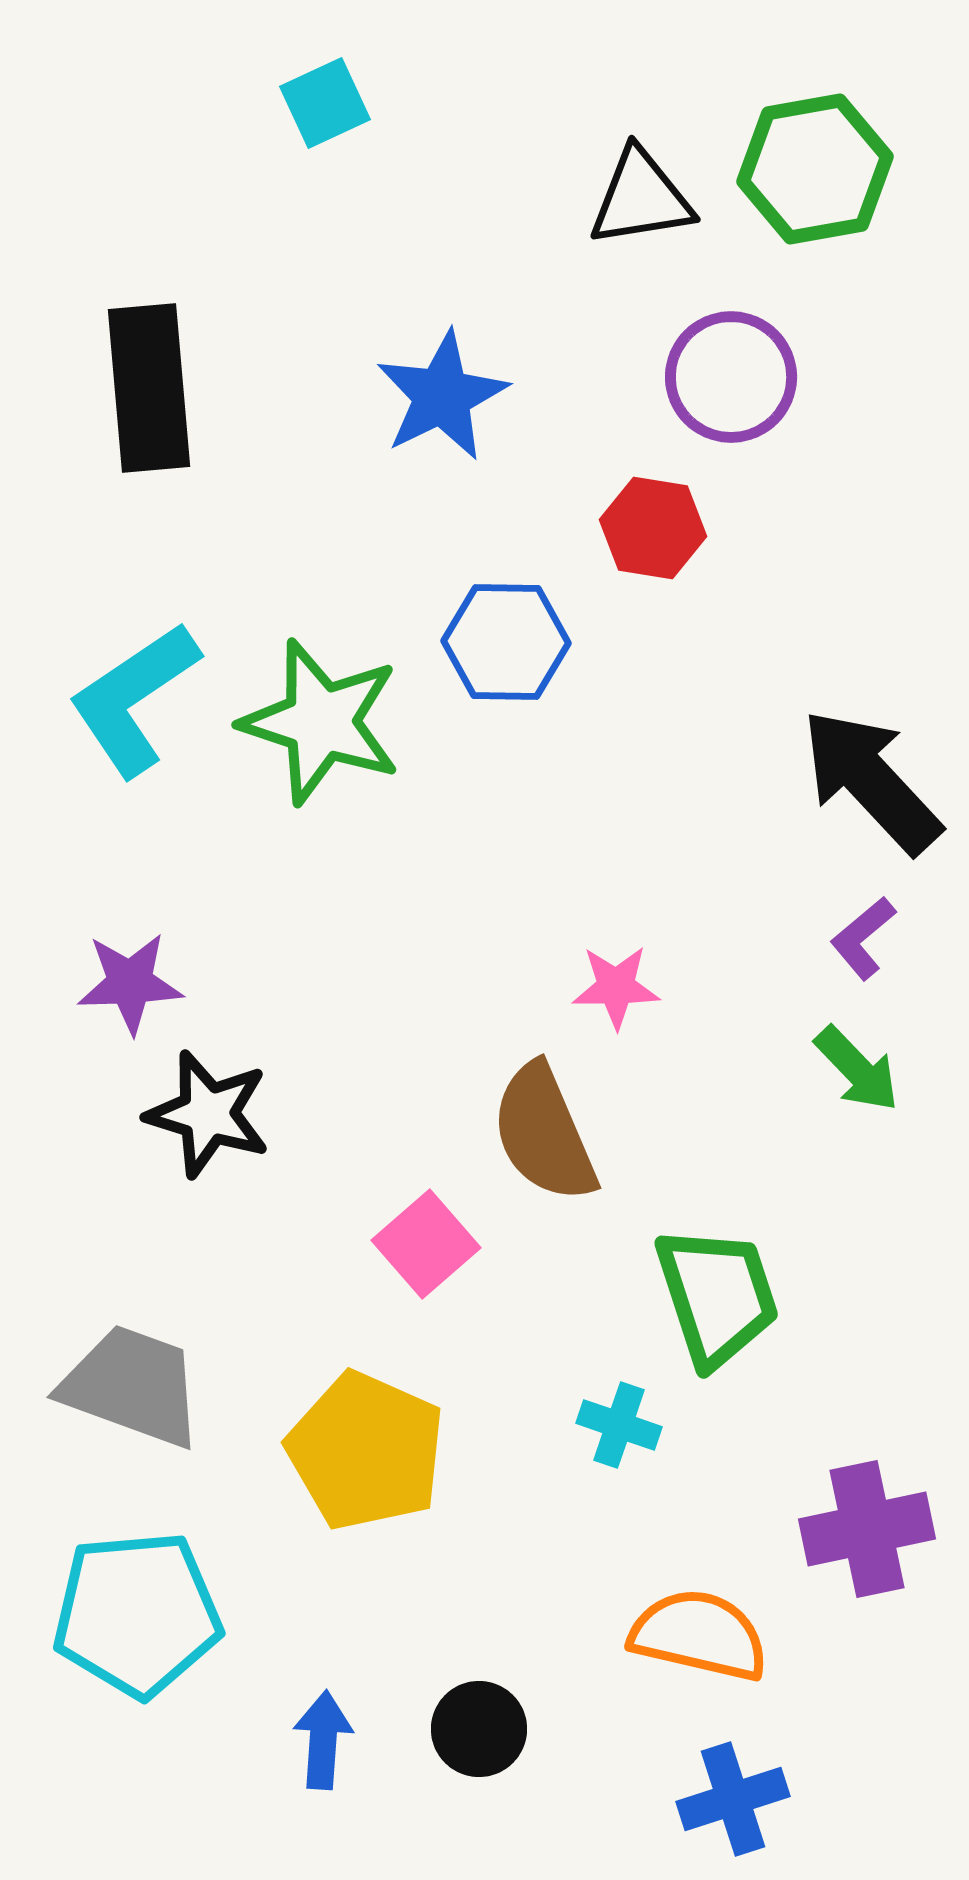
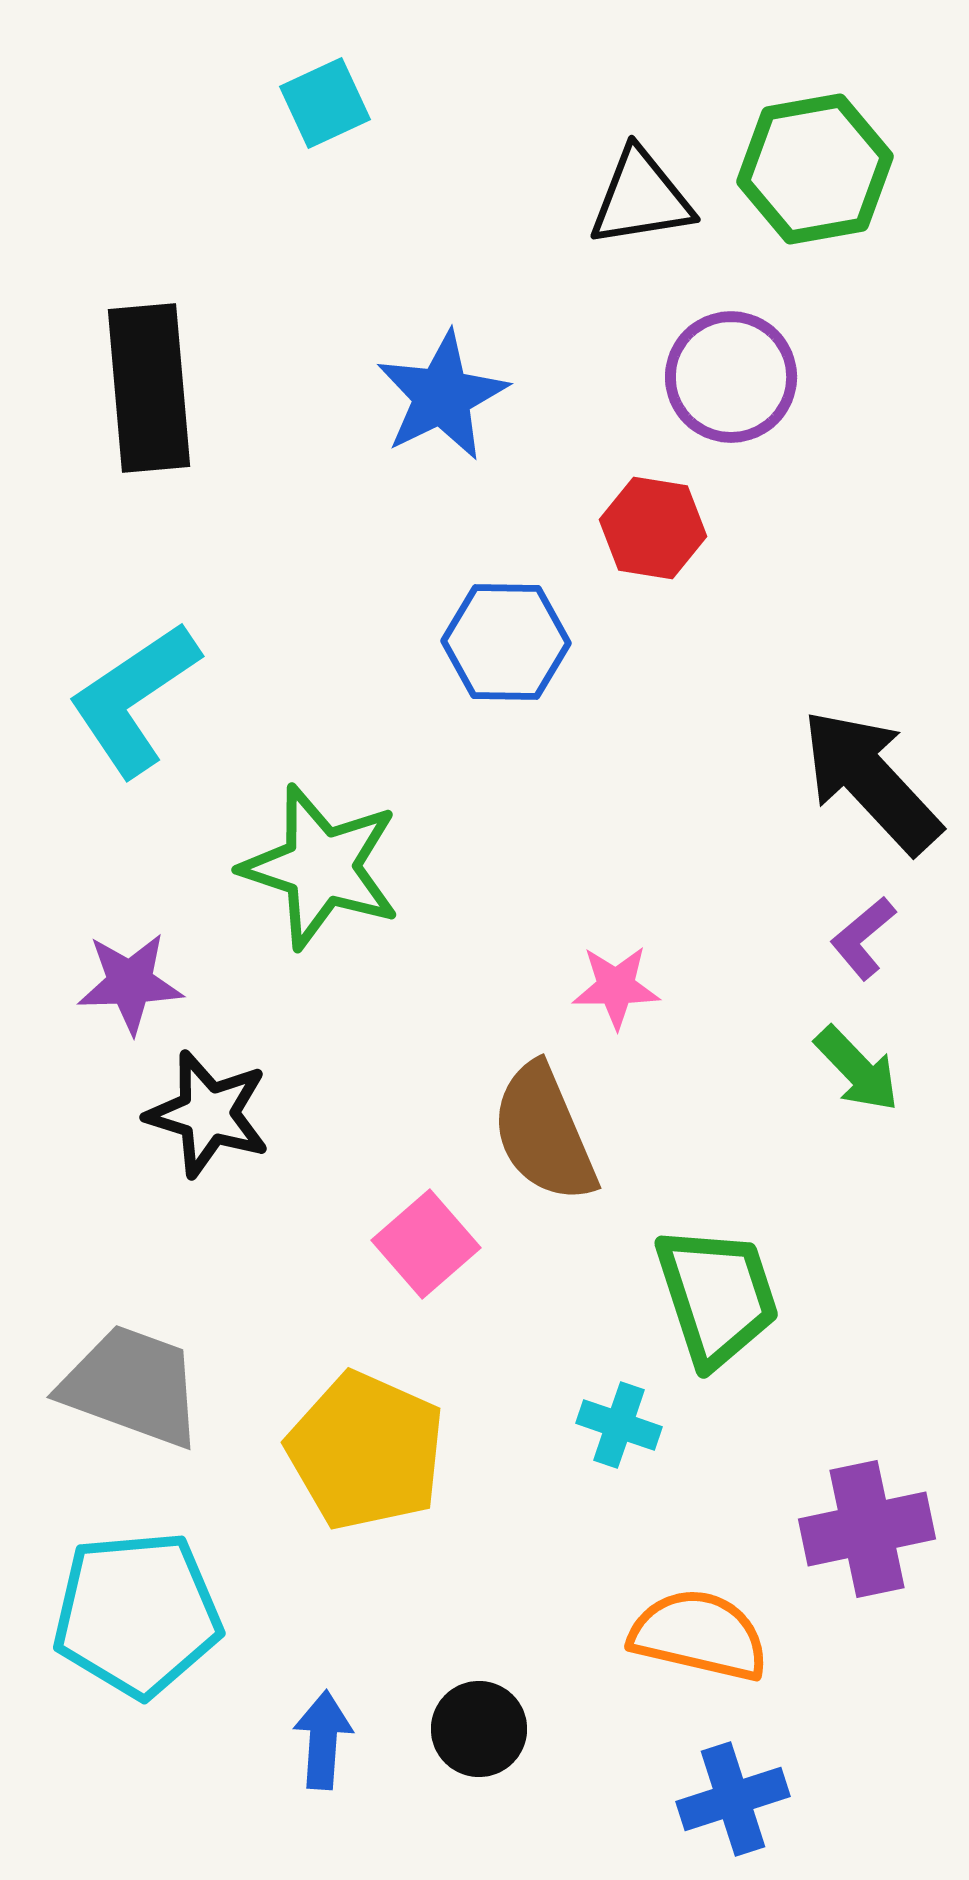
green star: moved 145 px down
